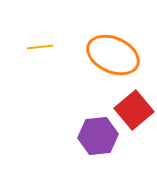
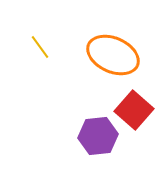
yellow line: rotated 60 degrees clockwise
red square: rotated 9 degrees counterclockwise
